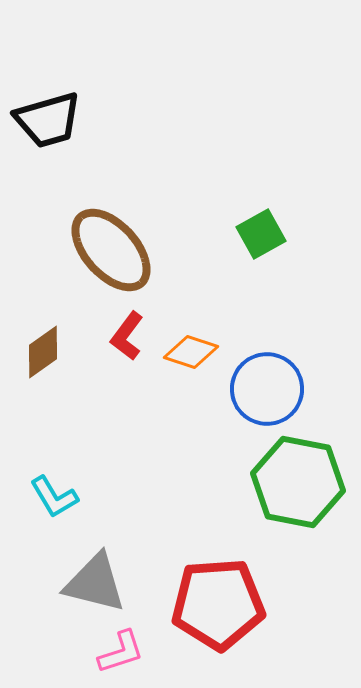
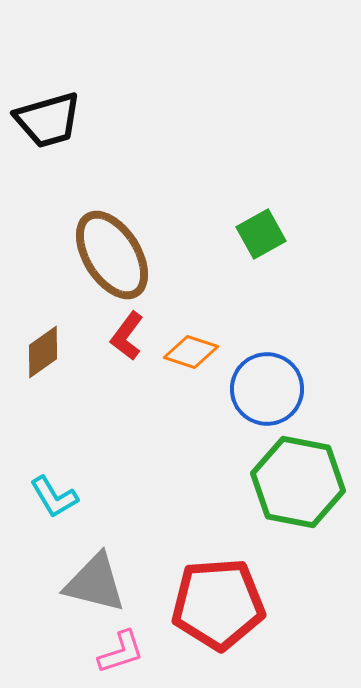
brown ellipse: moved 1 px right, 5 px down; rotated 10 degrees clockwise
